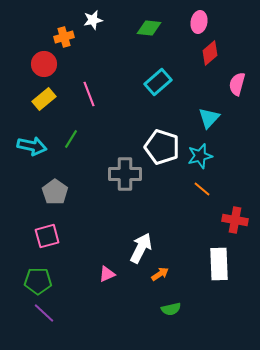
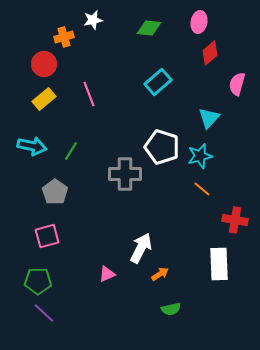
green line: moved 12 px down
